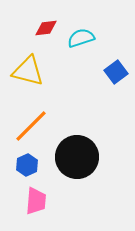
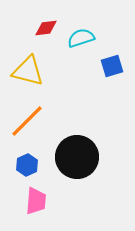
blue square: moved 4 px left, 6 px up; rotated 20 degrees clockwise
orange line: moved 4 px left, 5 px up
